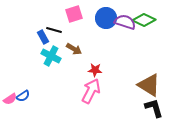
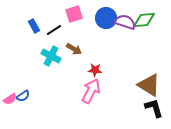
green diamond: rotated 30 degrees counterclockwise
black line: rotated 49 degrees counterclockwise
blue rectangle: moved 9 px left, 11 px up
